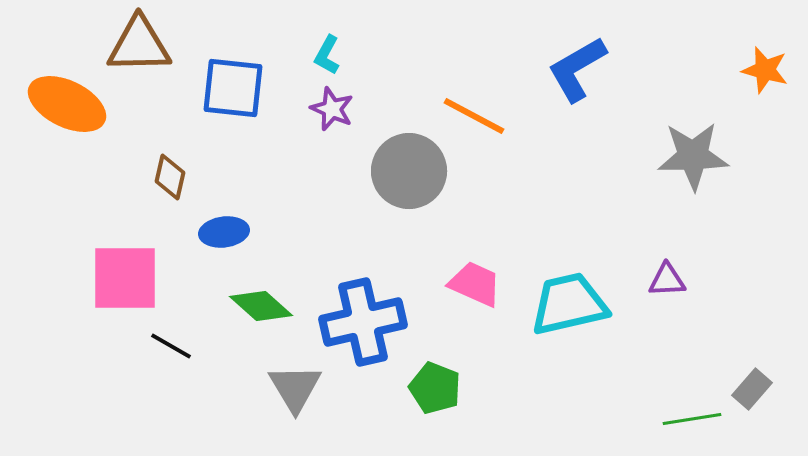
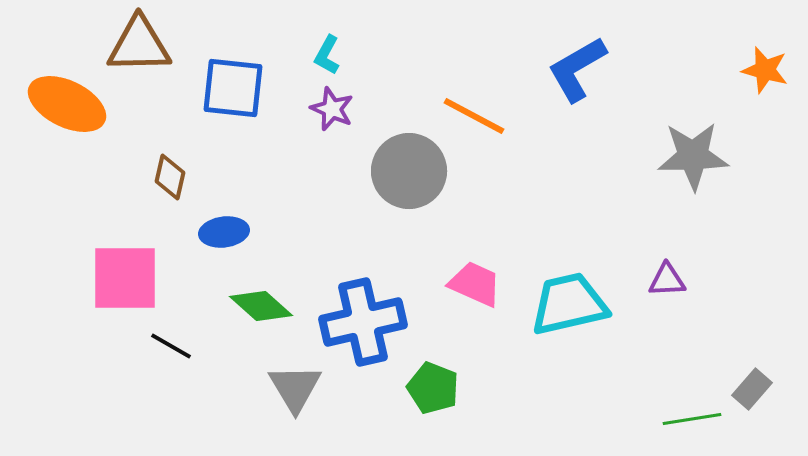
green pentagon: moved 2 px left
